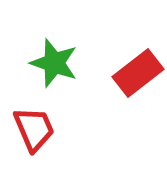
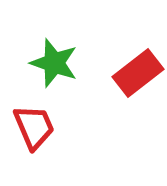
red trapezoid: moved 2 px up
